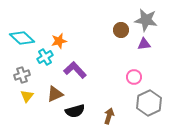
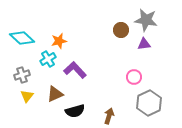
cyan cross: moved 3 px right, 2 px down
